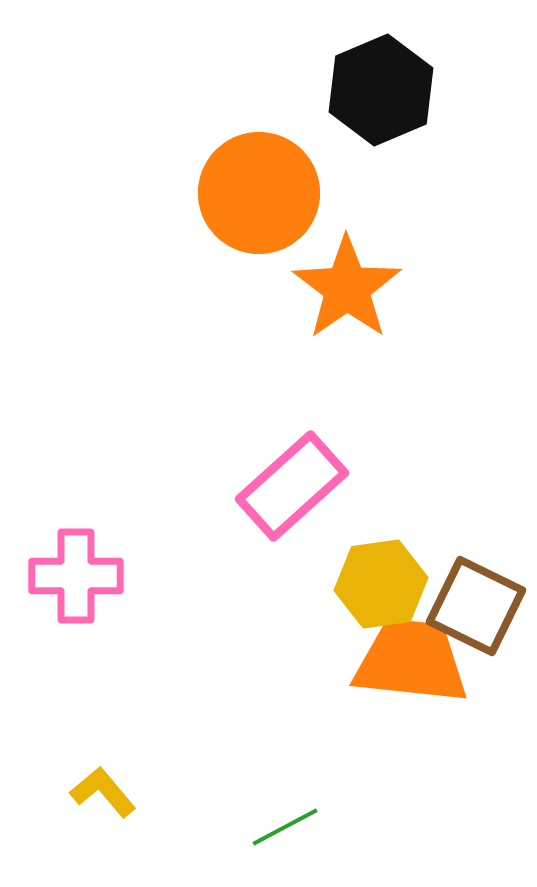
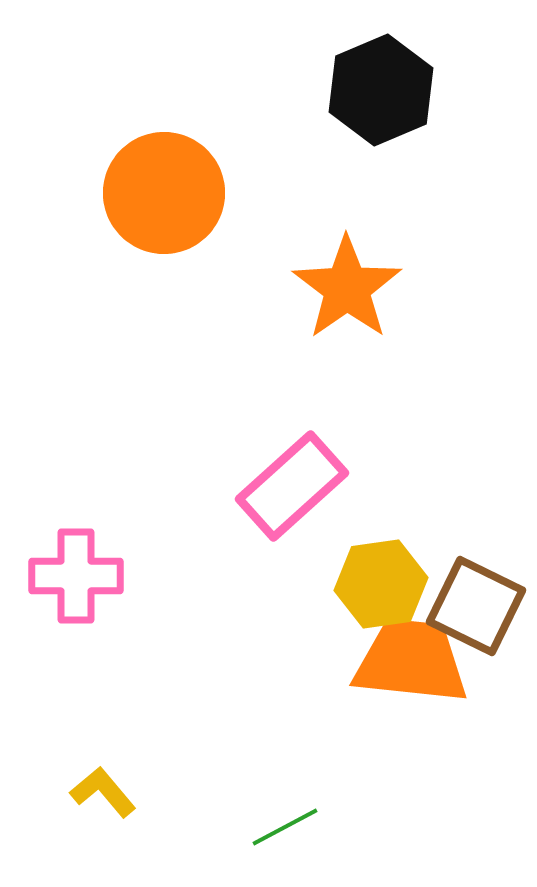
orange circle: moved 95 px left
